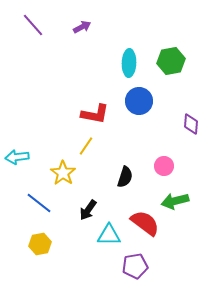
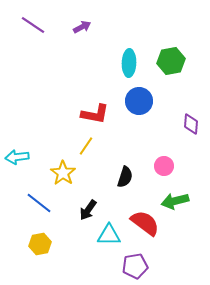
purple line: rotated 15 degrees counterclockwise
